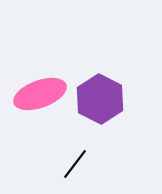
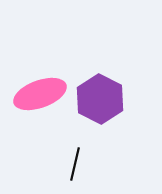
black line: rotated 24 degrees counterclockwise
